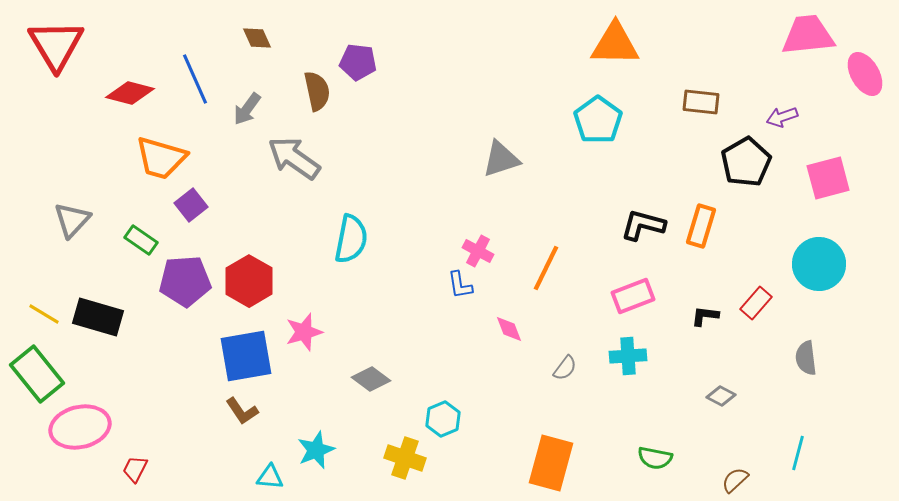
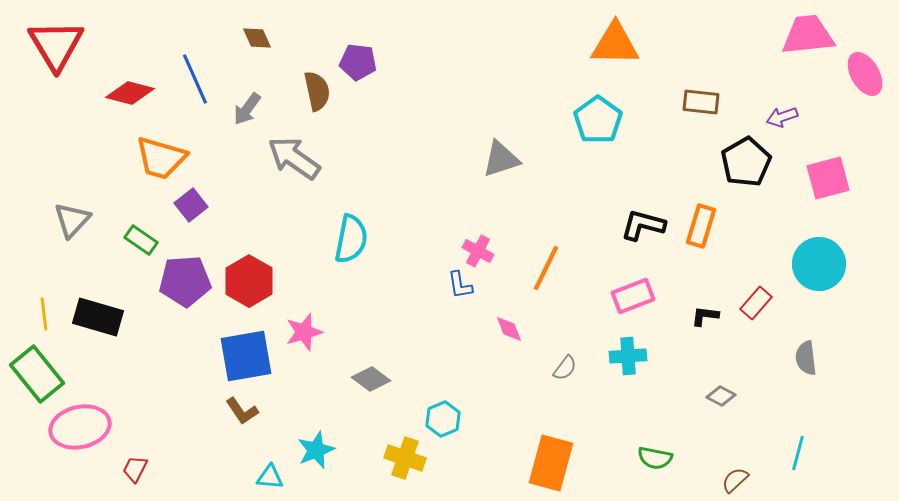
yellow line at (44, 314): rotated 52 degrees clockwise
